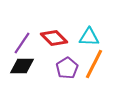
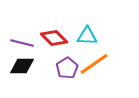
cyan triangle: moved 2 px left, 1 px up
purple line: rotated 70 degrees clockwise
orange line: rotated 28 degrees clockwise
